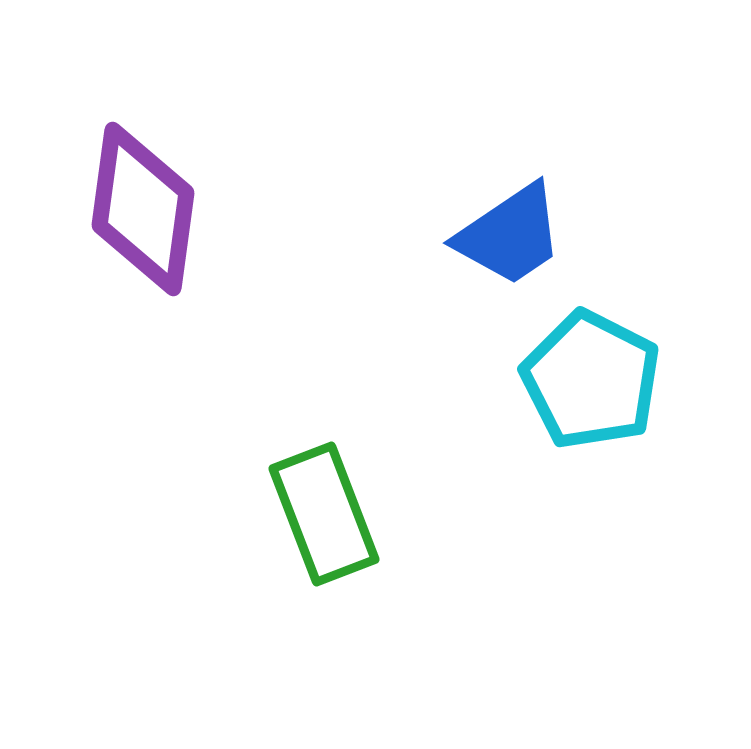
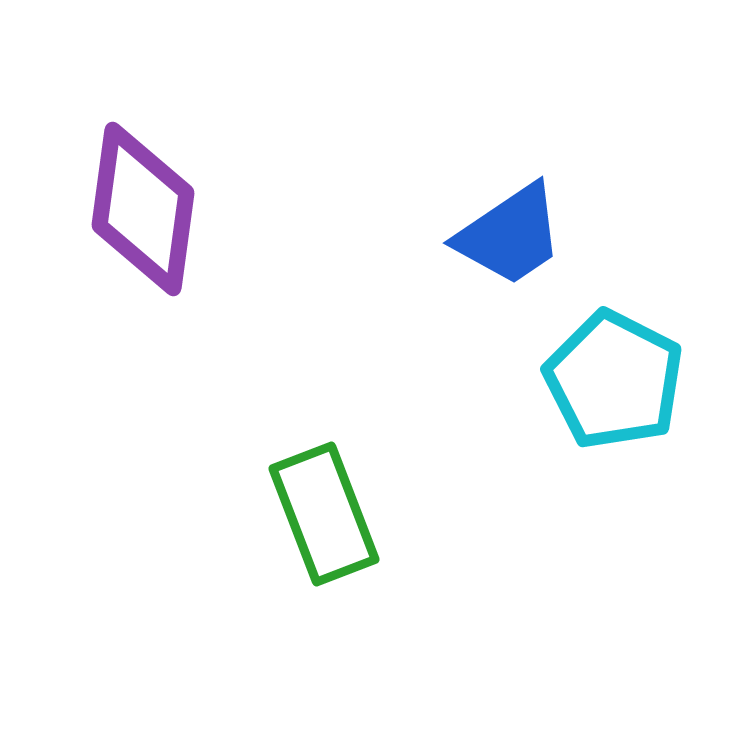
cyan pentagon: moved 23 px right
